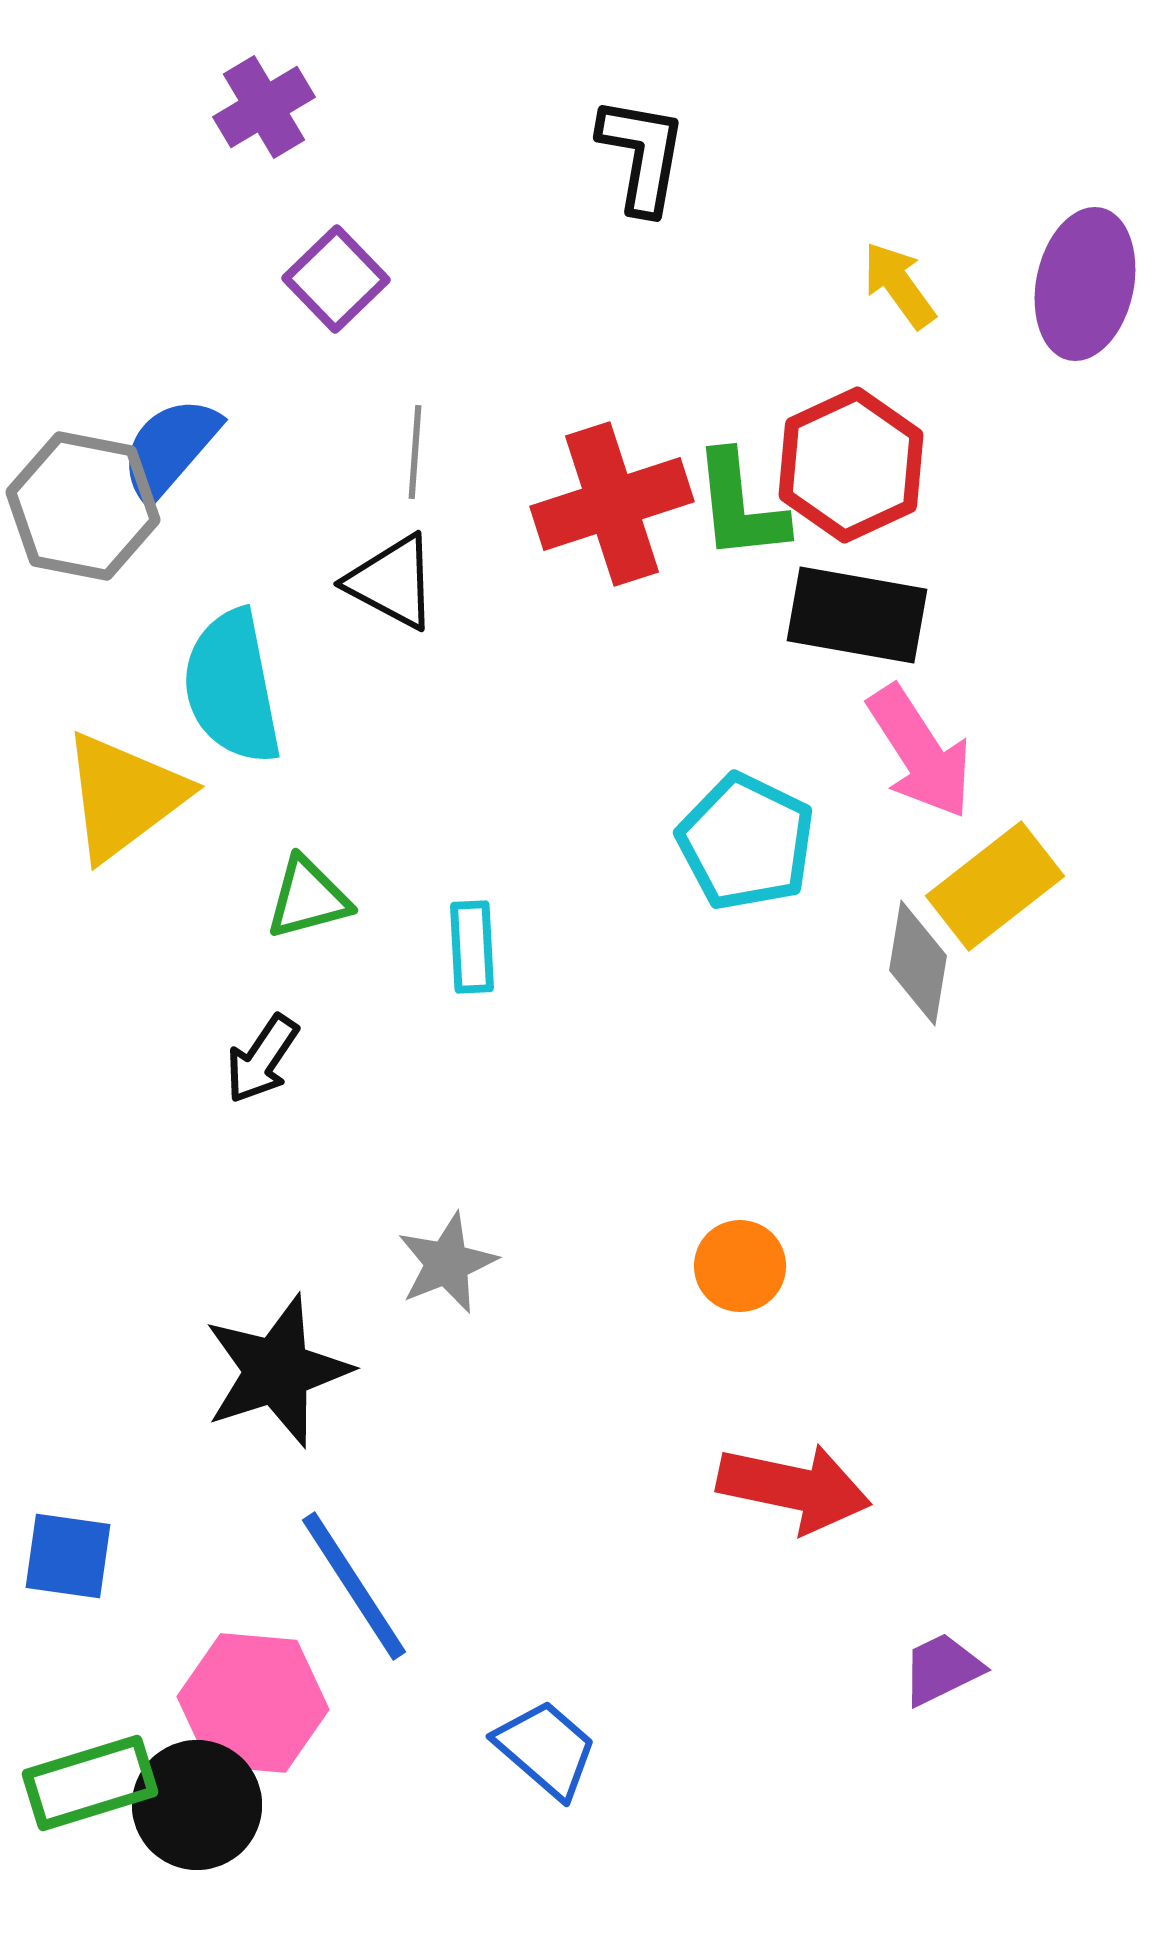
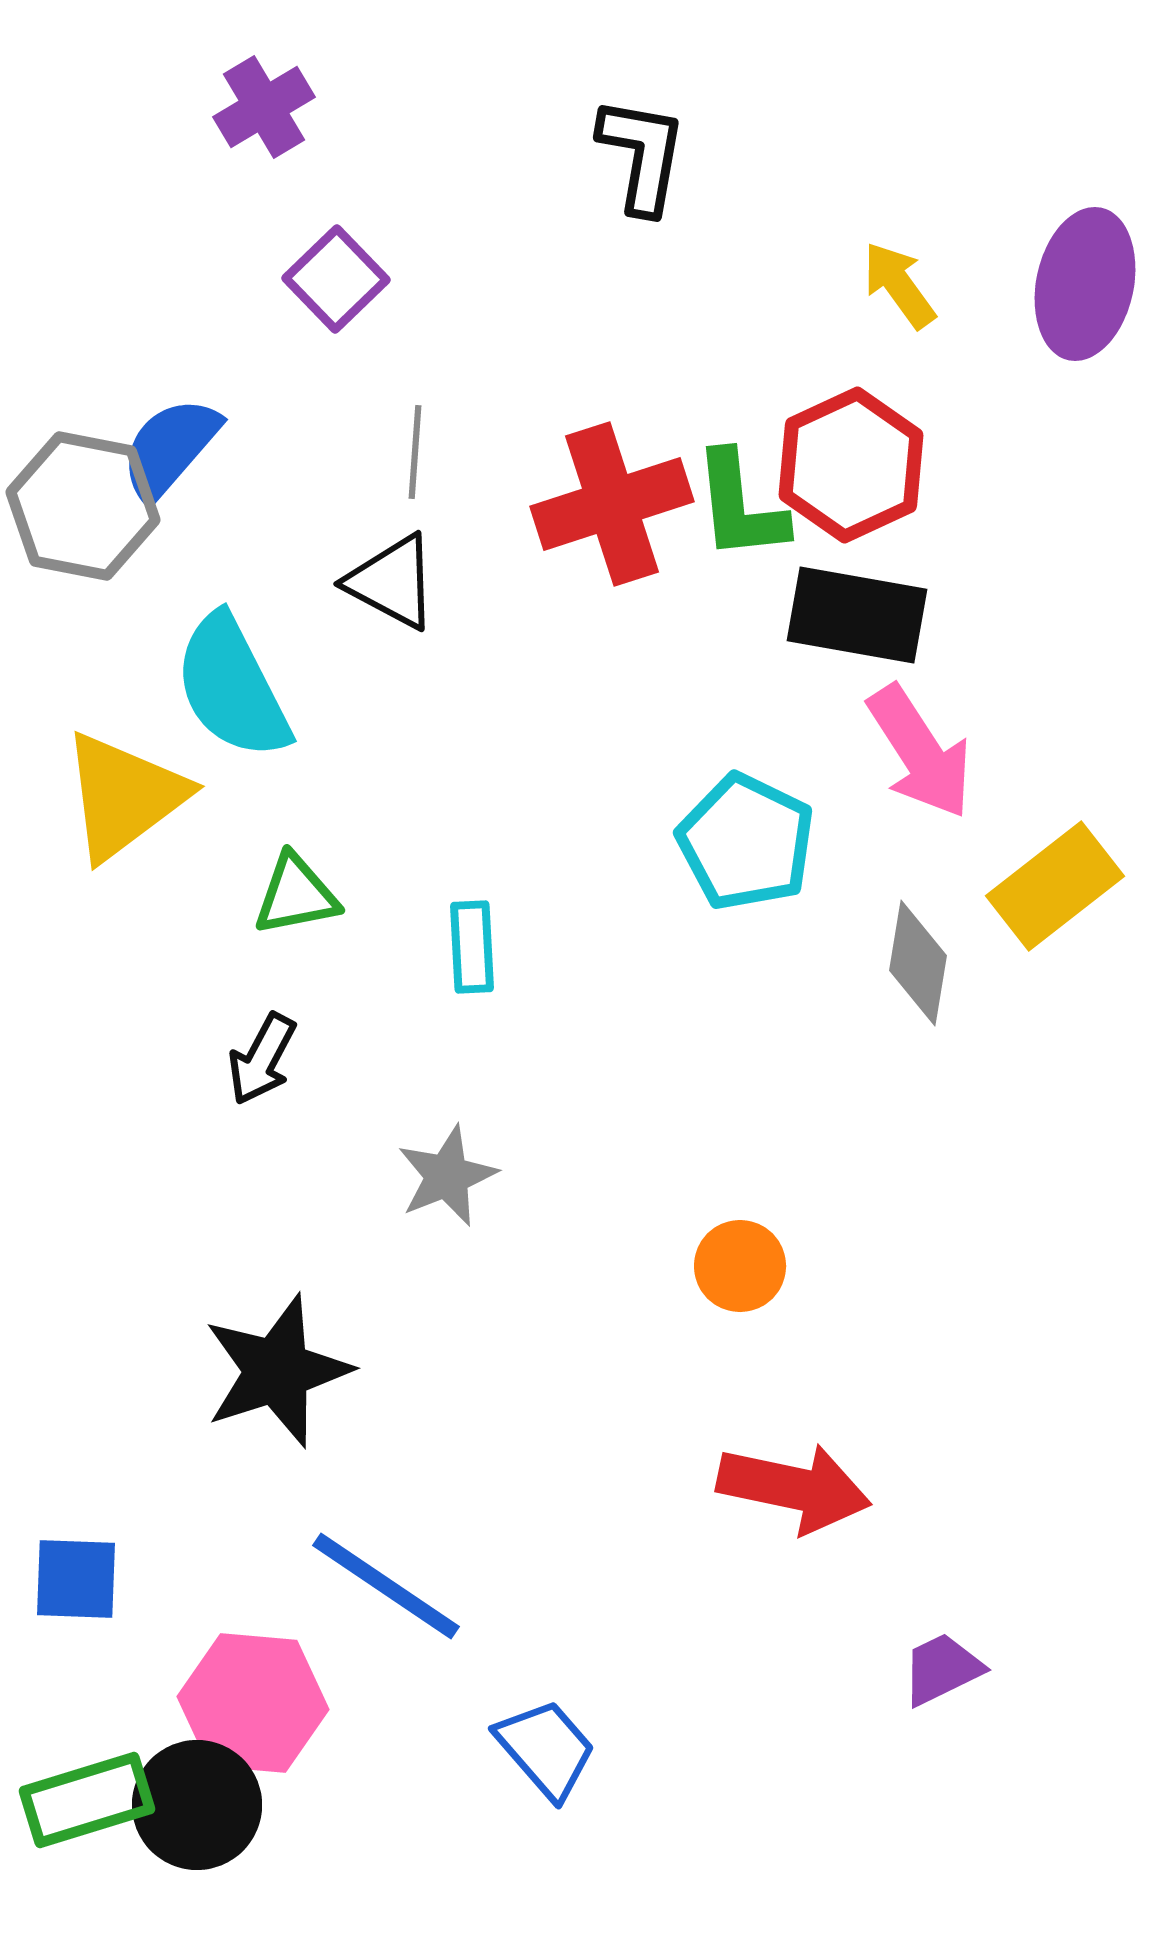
cyan semicircle: rotated 16 degrees counterclockwise
yellow rectangle: moved 60 px right
green triangle: moved 12 px left, 3 px up; rotated 4 degrees clockwise
black arrow: rotated 6 degrees counterclockwise
gray star: moved 87 px up
blue square: moved 8 px right, 23 px down; rotated 6 degrees counterclockwise
blue line: moved 32 px right; rotated 23 degrees counterclockwise
blue trapezoid: rotated 8 degrees clockwise
green rectangle: moved 3 px left, 17 px down
